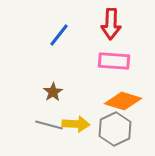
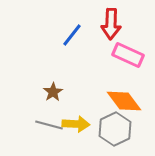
blue line: moved 13 px right
pink rectangle: moved 14 px right, 6 px up; rotated 20 degrees clockwise
orange diamond: moved 1 px right; rotated 36 degrees clockwise
